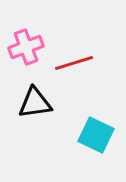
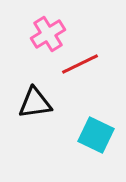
pink cross: moved 22 px right, 13 px up; rotated 12 degrees counterclockwise
red line: moved 6 px right, 1 px down; rotated 9 degrees counterclockwise
